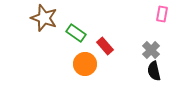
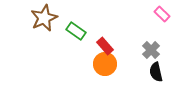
pink rectangle: rotated 56 degrees counterclockwise
brown star: rotated 28 degrees clockwise
green rectangle: moved 2 px up
orange circle: moved 20 px right
black semicircle: moved 2 px right, 1 px down
